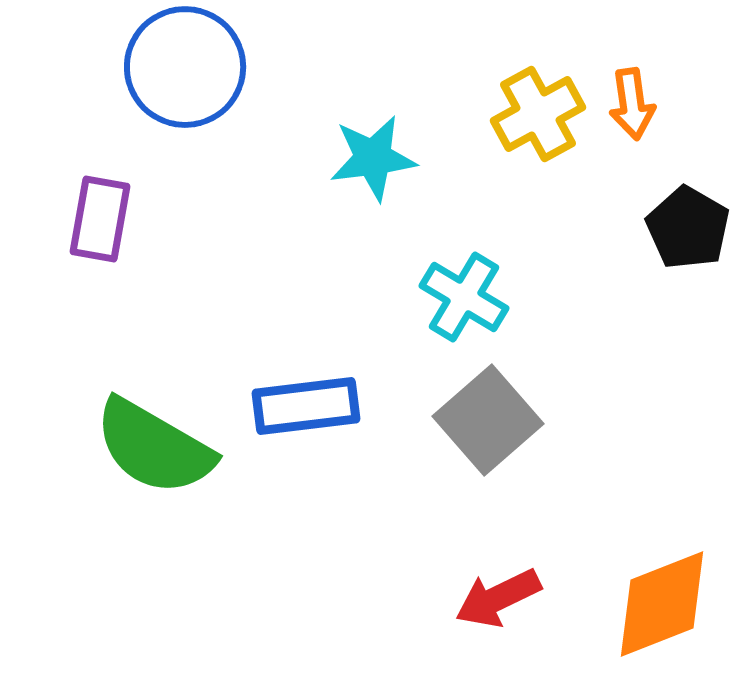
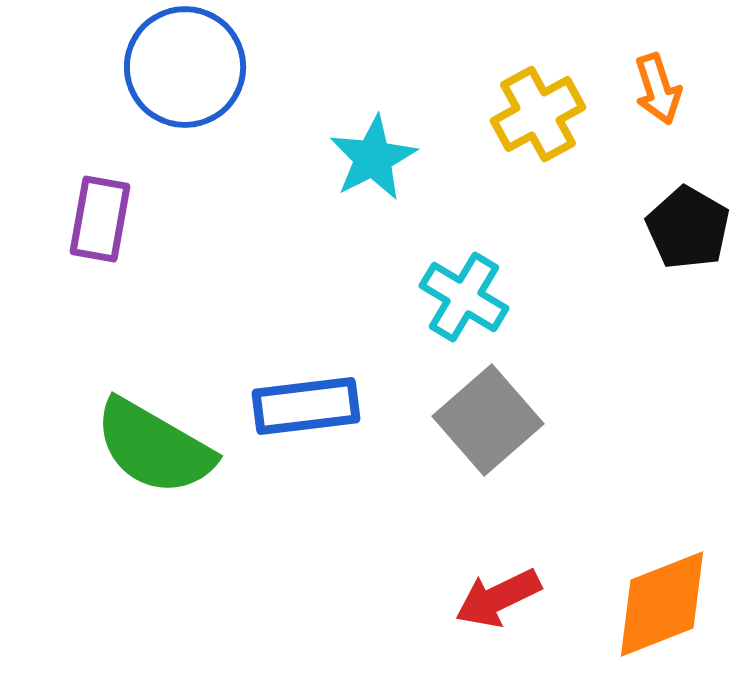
orange arrow: moved 26 px right, 15 px up; rotated 10 degrees counterclockwise
cyan star: rotated 20 degrees counterclockwise
